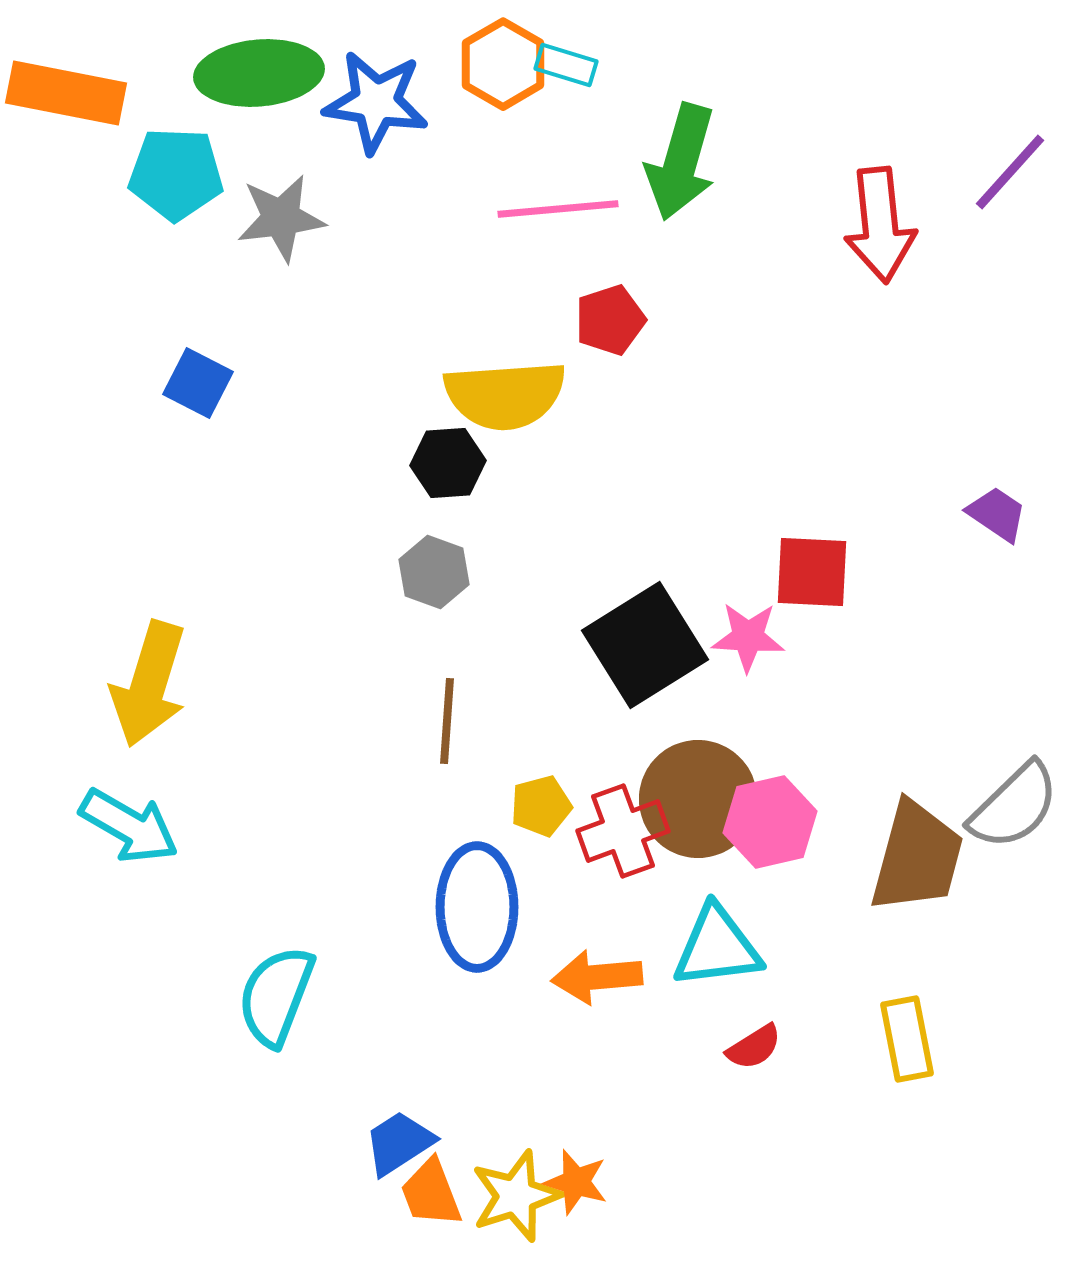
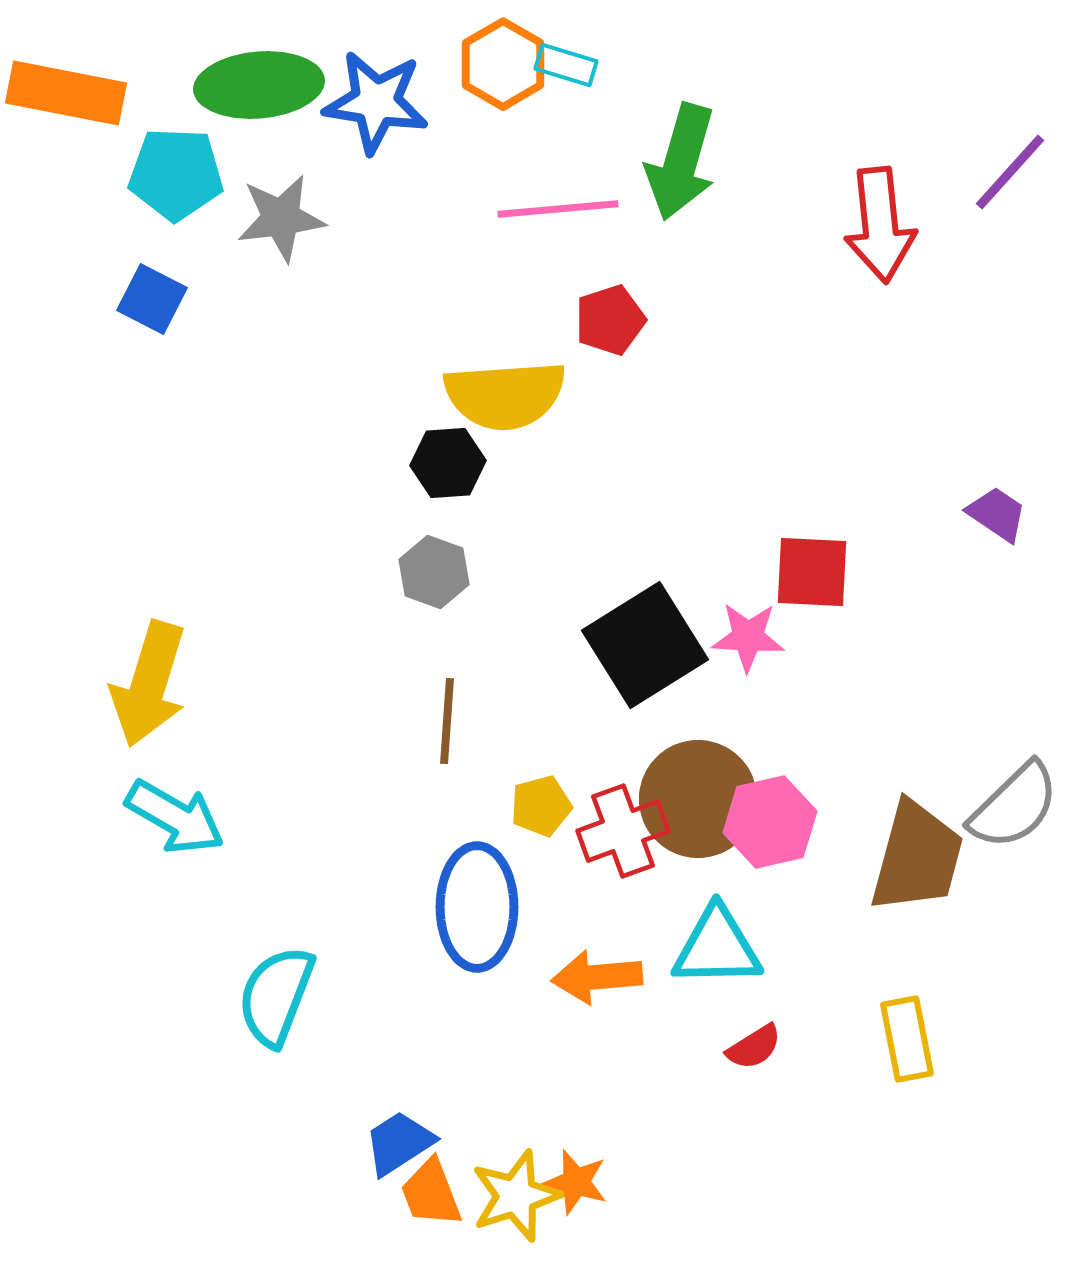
green ellipse: moved 12 px down
blue square: moved 46 px left, 84 px up
cyan arrow: moved 46 px right, 9 px up
cyan triangle: rotated 6 degrees clockwise
